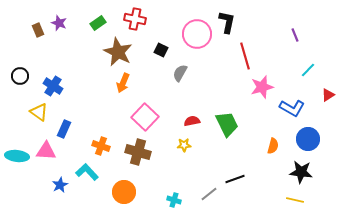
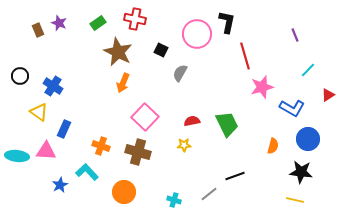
black line: moved 3 px up
